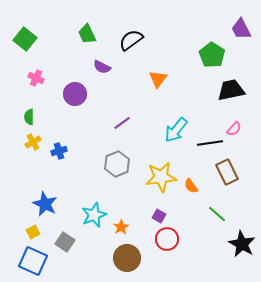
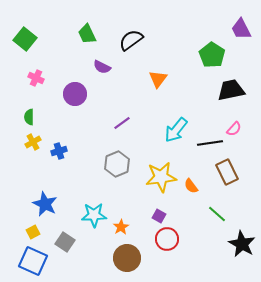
cyan star: rotated 20 degrees clockwise
